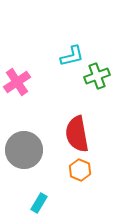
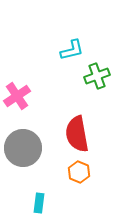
cyan L-shape: moved 6 px up
pink cross: moved 14 px down
gray circle: moved 1 px left, 2 px up
orange hexagon: moved 1 px left, 2 px down
cyan rectangle: rotated 24 degrees counterclockwise
